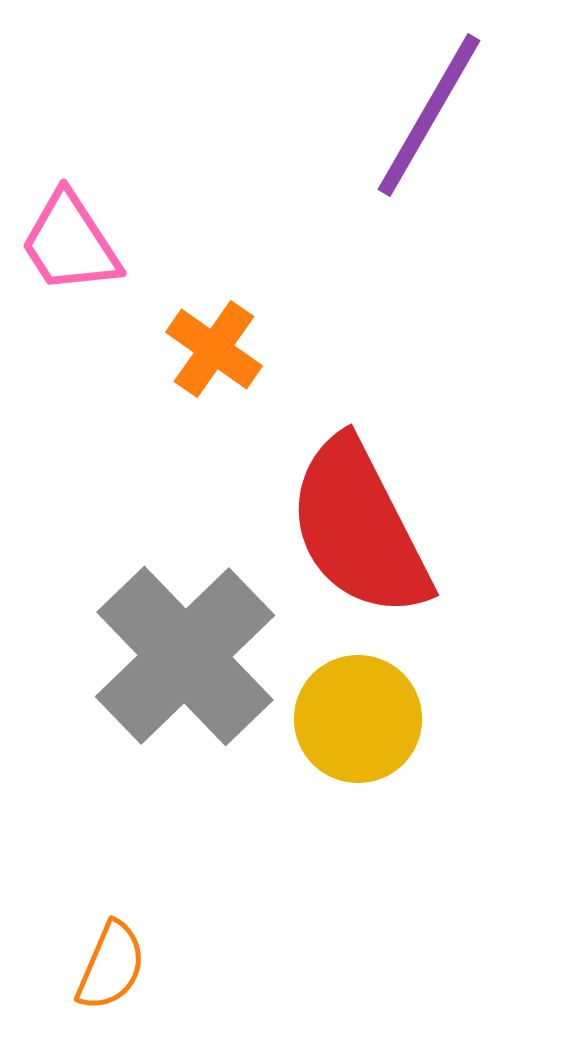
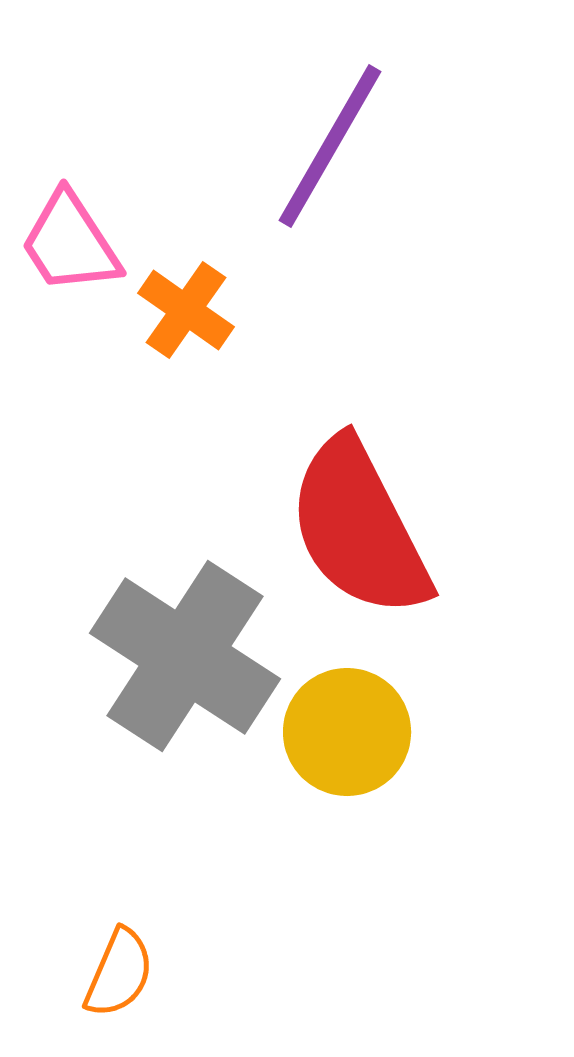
purple line: moved 99 px left, 31 px down
orange cross: moved 28 px left, 39 px up
gray cross: rotated 13 degrees counterclockwise
yellow circle: moved 11 px left, 13 px down
orange semicircle: moved 8 px right, 7 px down
